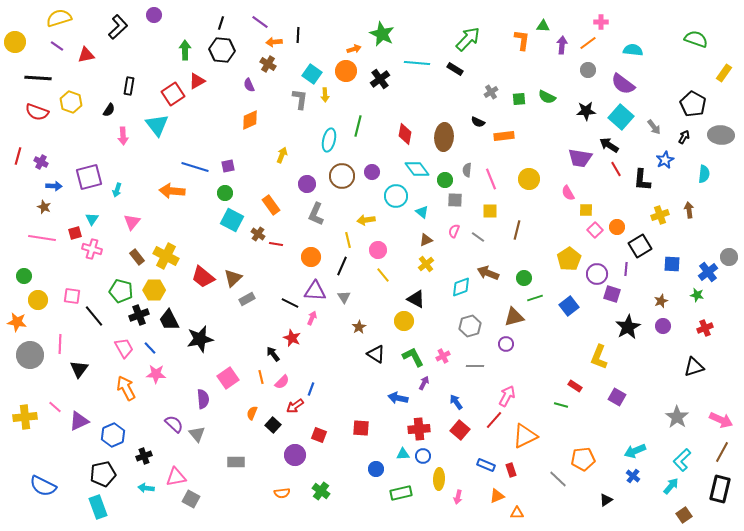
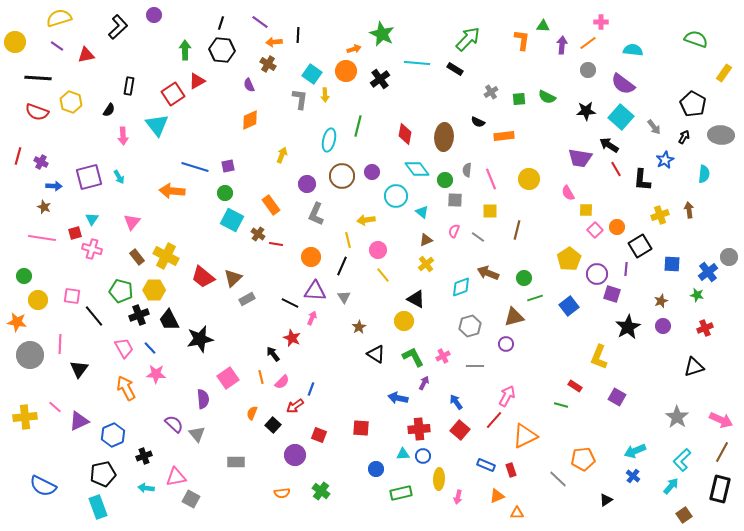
cyan arrow at (117, 190): moved 2 px right, 13 px up; rotated 48 degrees counterclockwise
